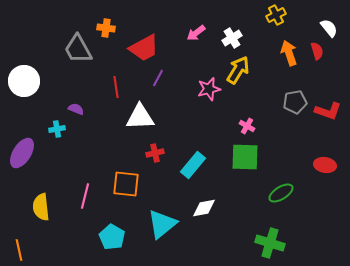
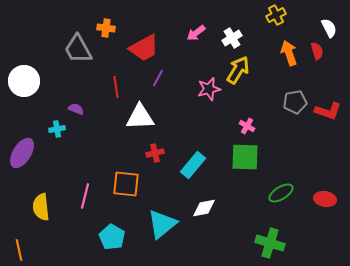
white semicircle: rotated 12 degrees clockwise
red ellipse: moved 34 px down
